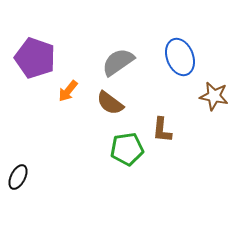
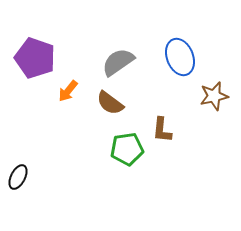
brown star: rotated 24 degrees counterclockwise
